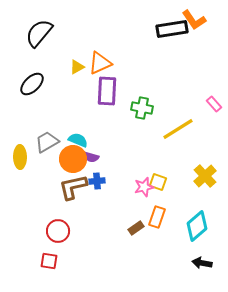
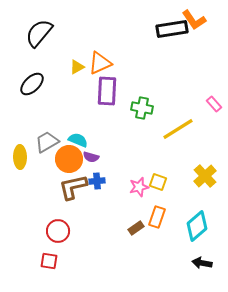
orange circle: moved 4 px left
pink star: moved 5 px left
